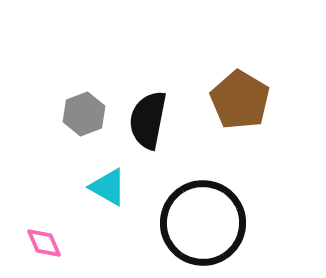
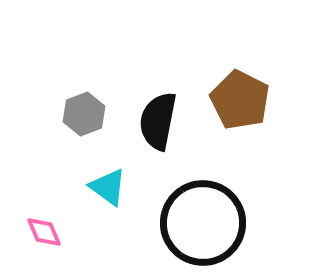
brown pentagon: rotated 4 degrees counterclockwise
black semicircle: moved 10 px right, 1 px down
cyan triangle: rotated 6 degrees clockwise
pink diamond: moved 11 px up
